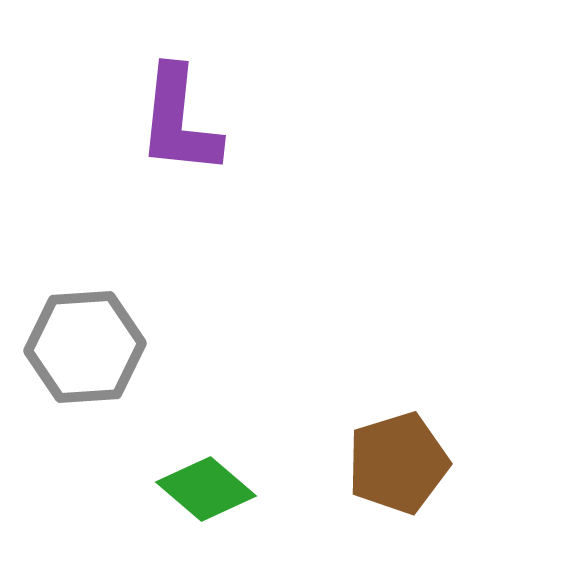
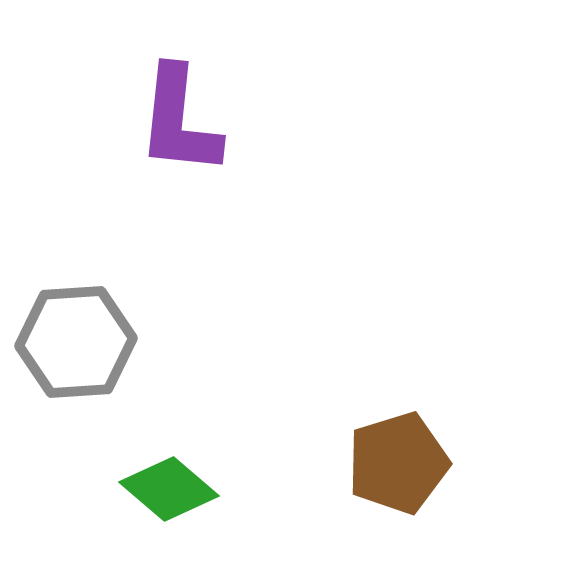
gray hexagon: moved 9 px left, 5 px up
green diamond: moved 37 px left
